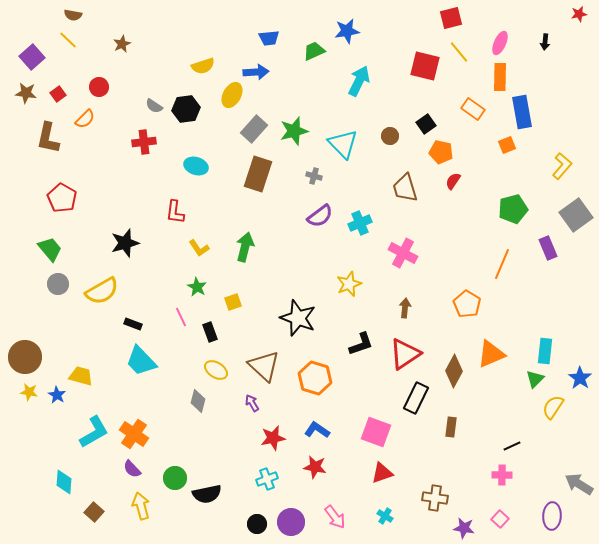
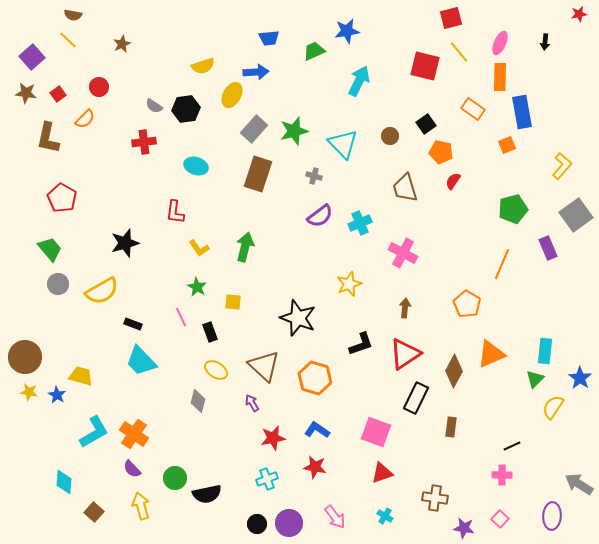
yellow square at (233, 302): rotated 24 degrees clockwise
purple circle at (291, 522): moved 2 px left, 1 px down
